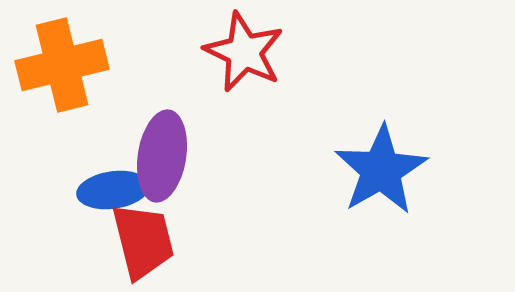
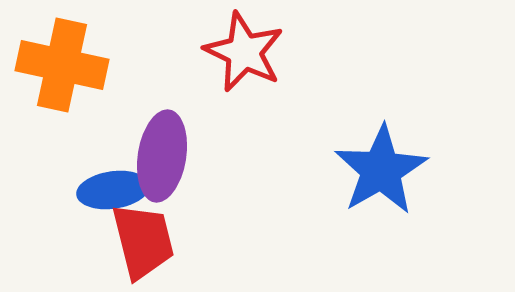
orange cross: rotated 26 degrees clockwise
